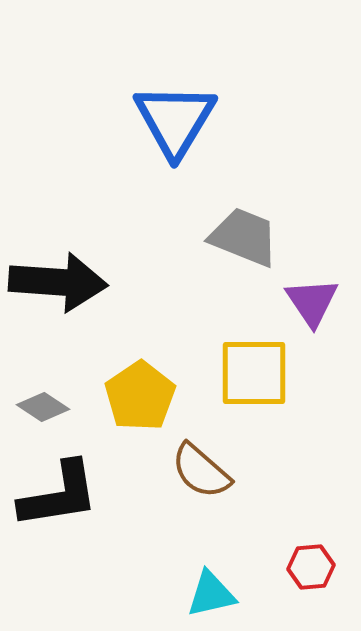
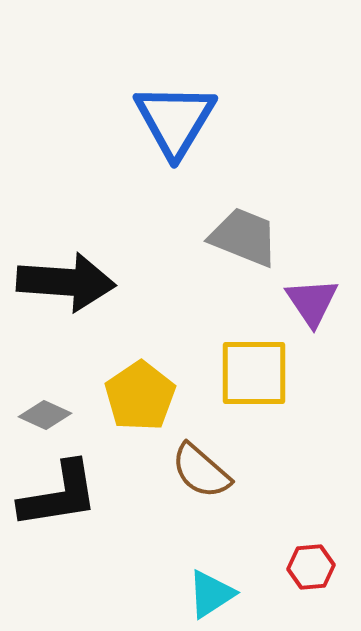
black arrow: moved 8 px right
gray diamond: moved 2 px right, 8 px down; rotated 9 degrees counterclockwise
cyan triangle: rotated 20 degrees counterclockwise
